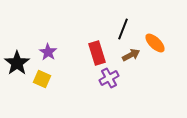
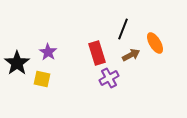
orange ellipse: rotated 15 degrees clockwise
yellow square: rotated 12 degrees counterclockwise
